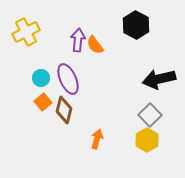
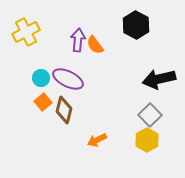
purple ellipse: rotated 40 degrees counterclockwise
orange arrow: moved 1 px down; rotated 132 degrees counterclockwise
